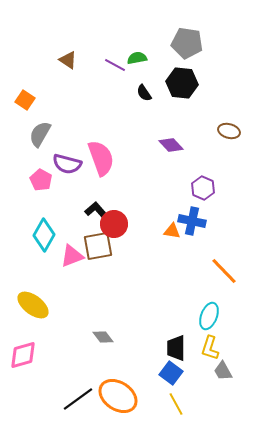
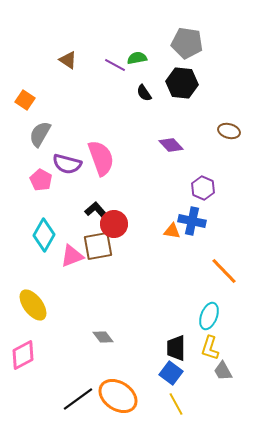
yellow ellipse: rotated 16 degrees clockwise
pink diamond: rotated 12 degrees counterclockwise
